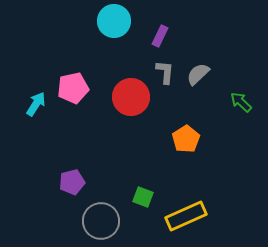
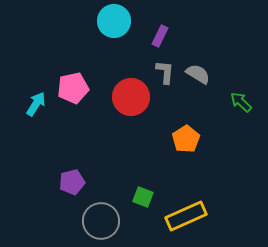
gray semicircle: rotated 75 degrees clockwise
